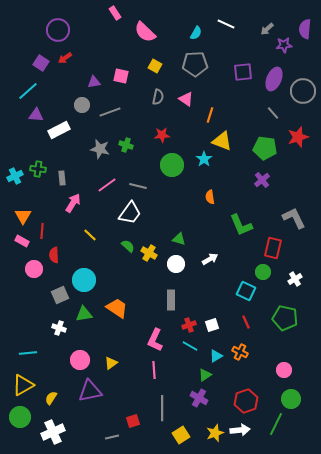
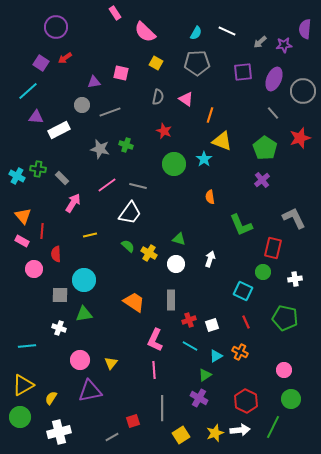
white line at (226, 24): moved 1 px right, 7 px down
gray arrow at (267, 29): moved 7 px left, 13 px down
purple circle at (58, 30): moved 2 px left, 3 px up
gray pentagon at (195, 64): moved 2 px right, 1 px up
yellow square at (155, 66): moved 1 px right, 3 px up
pink square at (121, 76): moved 3 px up
purple triangle at (36, 115): moved 2 px down
red star at (162, 135): moved 2 px right, 4 px up; rotated 28 degrees clockwise
red star at (298, 137): moved 2 px right, 1 px down
green pentagon at (265, 148): rotated 25 degrees clockwise
green circle at (172, 165): moved 2 px right, 1 px up
cyan cross at (15, 176): moved 2 px right; rotated 35 degrees counterclockwise
gray rectangle at (62, 178): rotated 40 degrees counterclockwise
orange triangle at (23, 216): rotated 12 degrees counterclockwise
yellow line at (90, 235): rotated 56 degrees counterclockwise
red semicircle at (54, 255): moved 2 px right, 1 px up
white arrow at (210, 259): rotated 42 degrees counterclockwise
white cross at (295, 279): rotated 24 degrees clockwise
cyan square at (246, 291): moved 3 px left
gray square at (60, 295): rotated 24 degrees clockwise
orange trapezoid at (117, 308): moved 17 px right, 6 px up
red cross at (189, 325): moved 5 px up
cyan line at (28, 353): moved 1 px left, 7 px up
yellow triangle at (111, 363): rotated 16 degrees counterclockwise
red hexagon at (246, 401): rotated 15 degrees counterclockwise
green line at (276, 424): moved 3 px left, 3 px down
white cross at (53, 432): moved 6 px right; rotated 10 degrees clockwise
gray line at (112, 437): rotated 16 degrees counterclockwise
